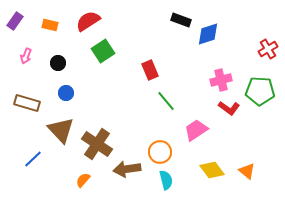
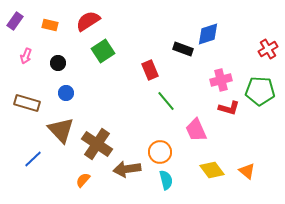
black rectangle: moved 2 px right, 29 px down
red L-shape: rotated 20 degrees counterclockwise
pink trapezoid: rotated 80 degrees counterclockwise
